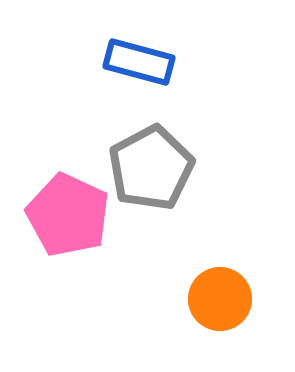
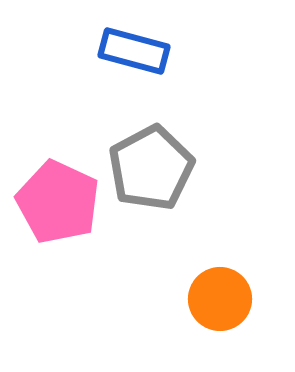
blue rectangle: moved 5 px left, 11 px up
pink pentagon: moved 10 px left, 13 px up
